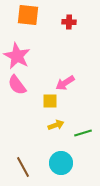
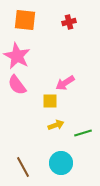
orange square: moved 3 px left, 5 px down
red cross: rotated 16 degrees counterclockwise
